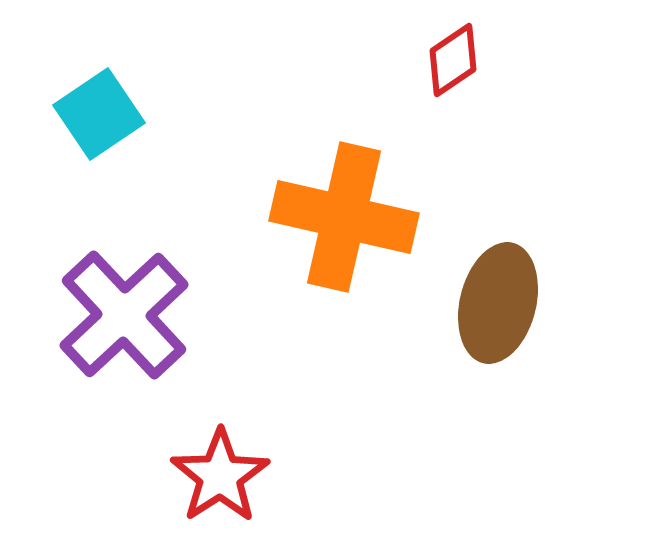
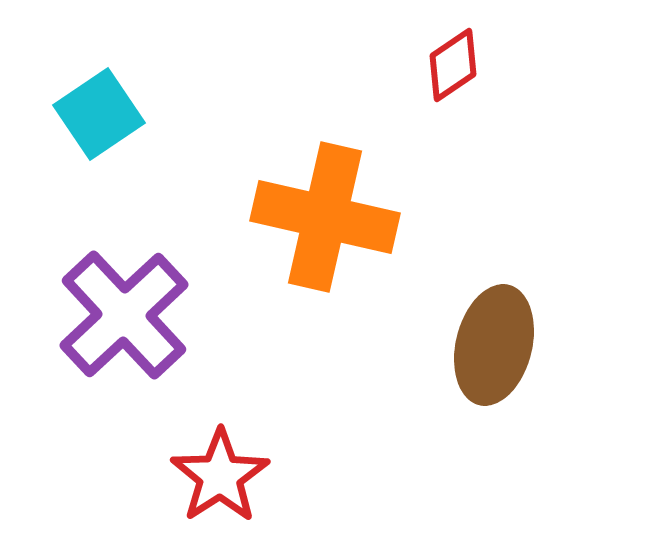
red diamond: moved 5 px down
orange cross: moved 19 px left
brown ellipse: moved 4 px left, 42 px down
